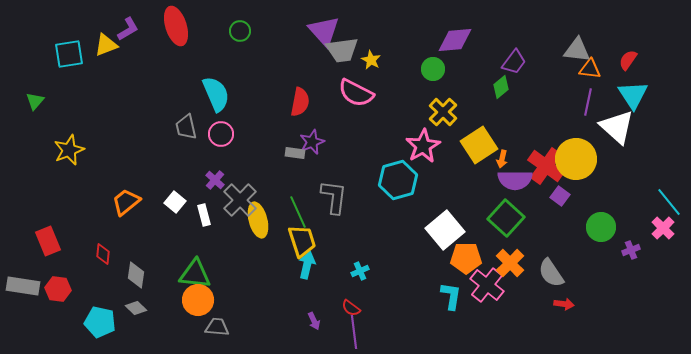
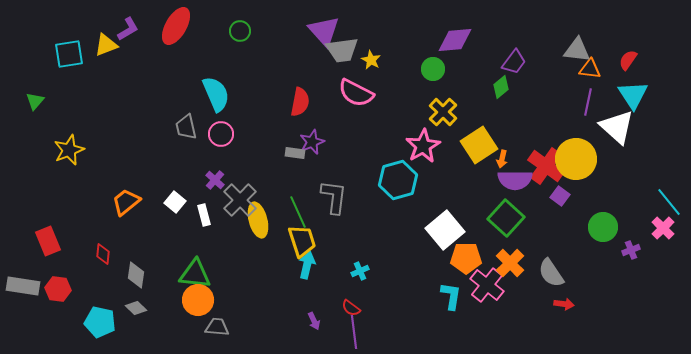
red ellipse at (176, 26): rotated 48 degrees clockwise
green circle at (601, 227): moved 2 px right
